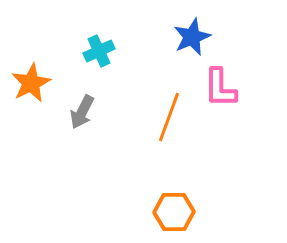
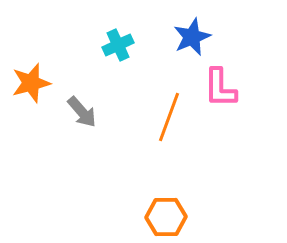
cyan cross: moved 19 px right, 6 px up
orange star: rotated 12 degrees clockwise
gray arrow: rotated 68 degrees counterclockwise
orange hexagon: moved 8 px left, 5 px down
